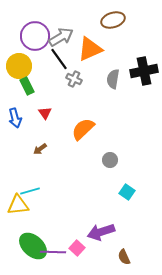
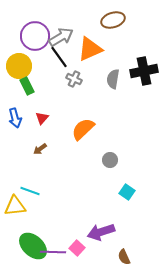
black line: moved 2 px up
red triangle: moved 3 px left, 5 px down; rotated 16 degrees clockwise
cyan line: rotated 36 degrees clockwise
yellow triangle: moved 3 px left, 1 px down
